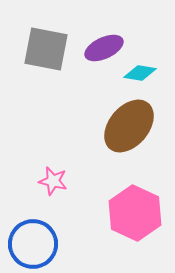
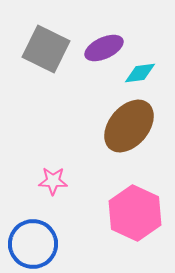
gray square: rotated 15 degrees clockwise
cyan diamond: rotated 16 degrees counterclockwise
pink star: rotated 12 degrees counterclockwise
